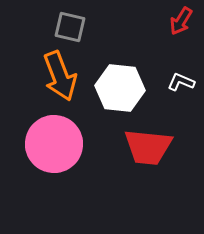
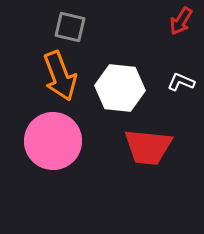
pink circle: moved 1 px left, 3 px up
